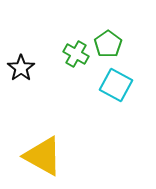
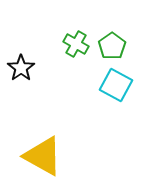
green pentagon: moved 4 px right, 2 px down
green cross: moved 10 px up
